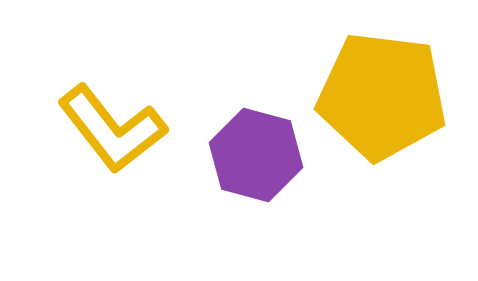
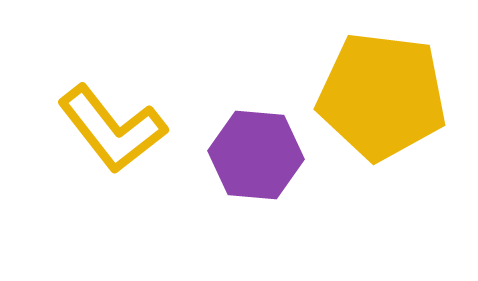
purple hexagon: rotated 10 degrees counterclockwise
